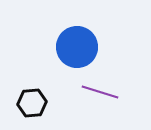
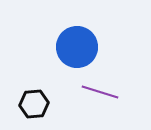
black hexagon: moved 2 px right, 1 px down
